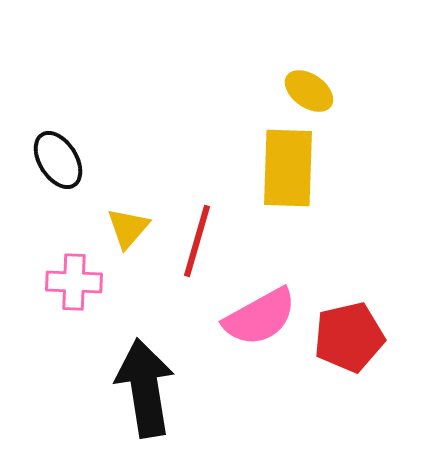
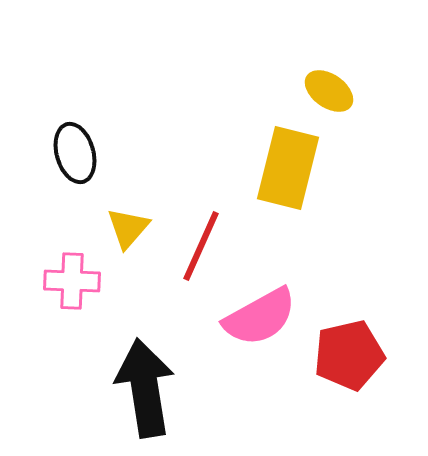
yellow ellipse: moved 20 px right
black ellipse: moved 17 px right, 7 px up; rotated 16 degrees clockwise
yellow rectangle: rotated 12 degrees clockwise
red line: moved 4 px right, 5 px down; rotated 8 degrees clockwise
pink cross: moved 2 px left, 1 px up
red pentagon: moved 18 px down
